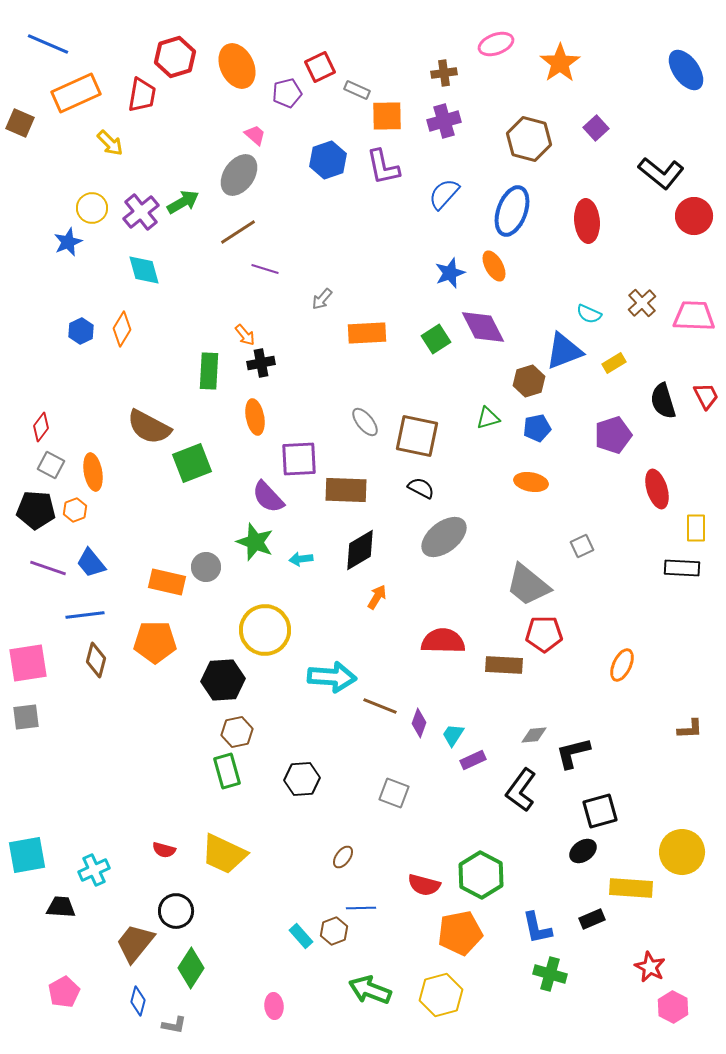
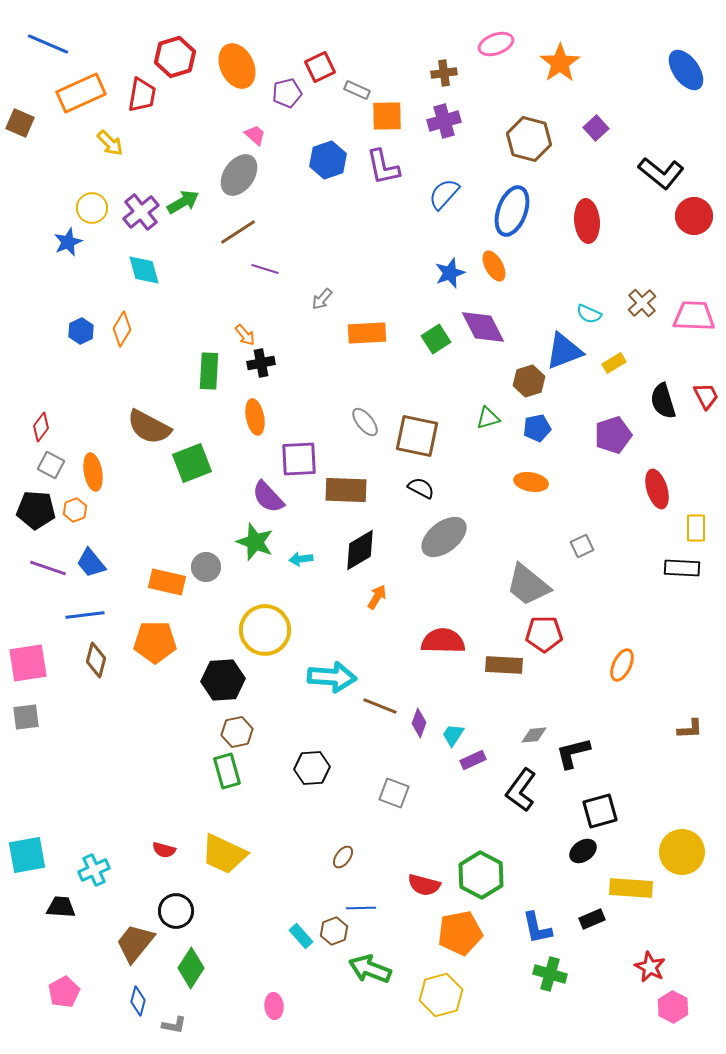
orange rectangle at (76, 93): moved 5 px right
black hexagon at (302, 779): moved 10 px right, 11 px up
green arrow at (370, 990): moved 21 px up
